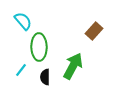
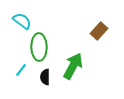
cyan semicircle: moved 1 px left; rotated 12 degrees counterclockwise
brown rectangle: moved 5 px right
